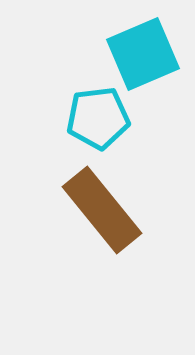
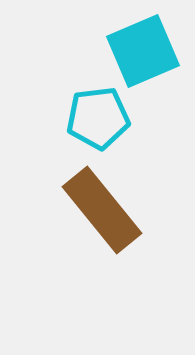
cyan square: moved 3 px up
